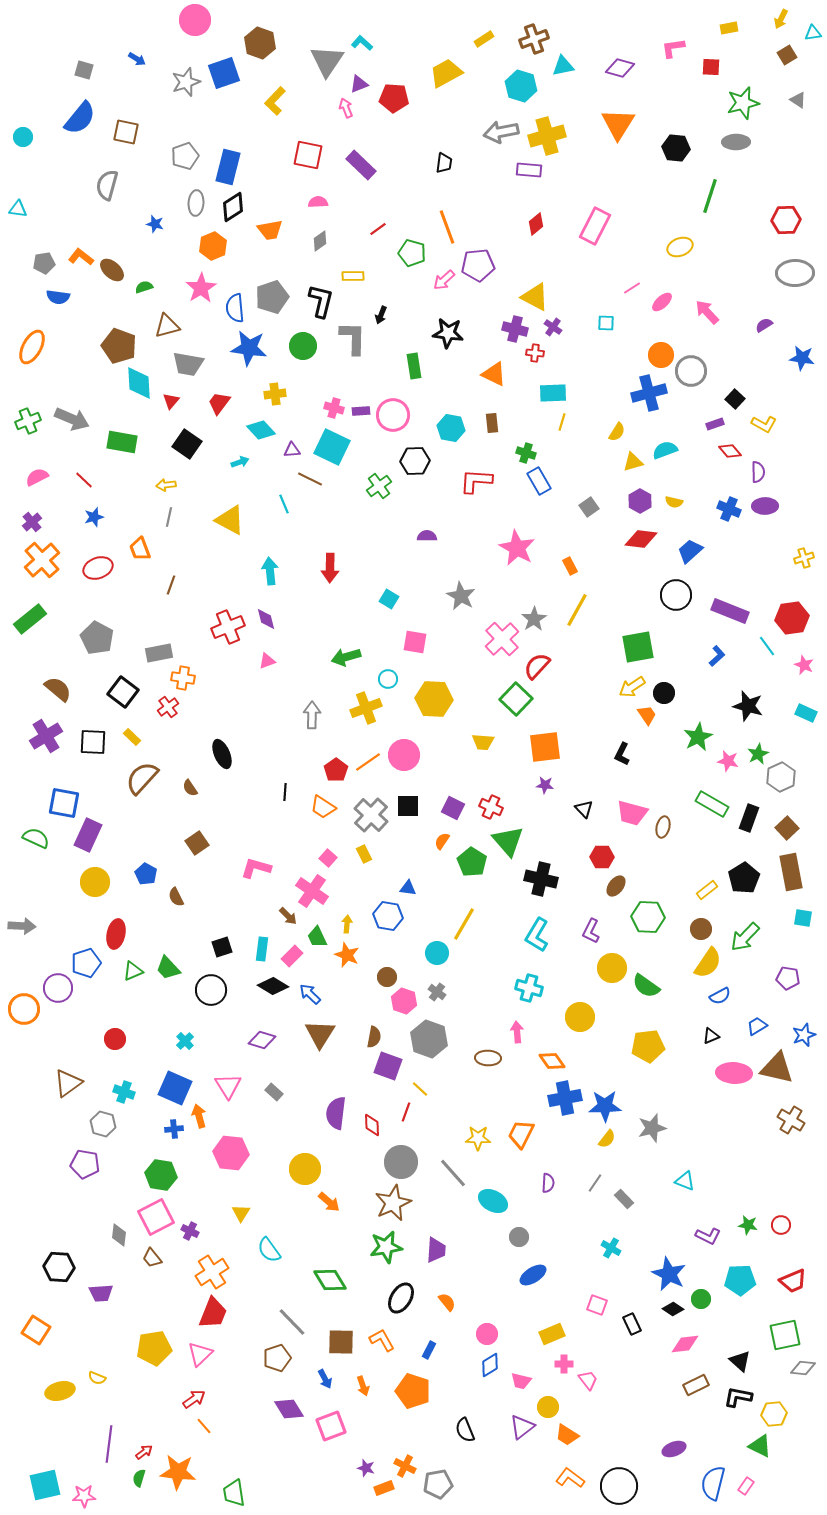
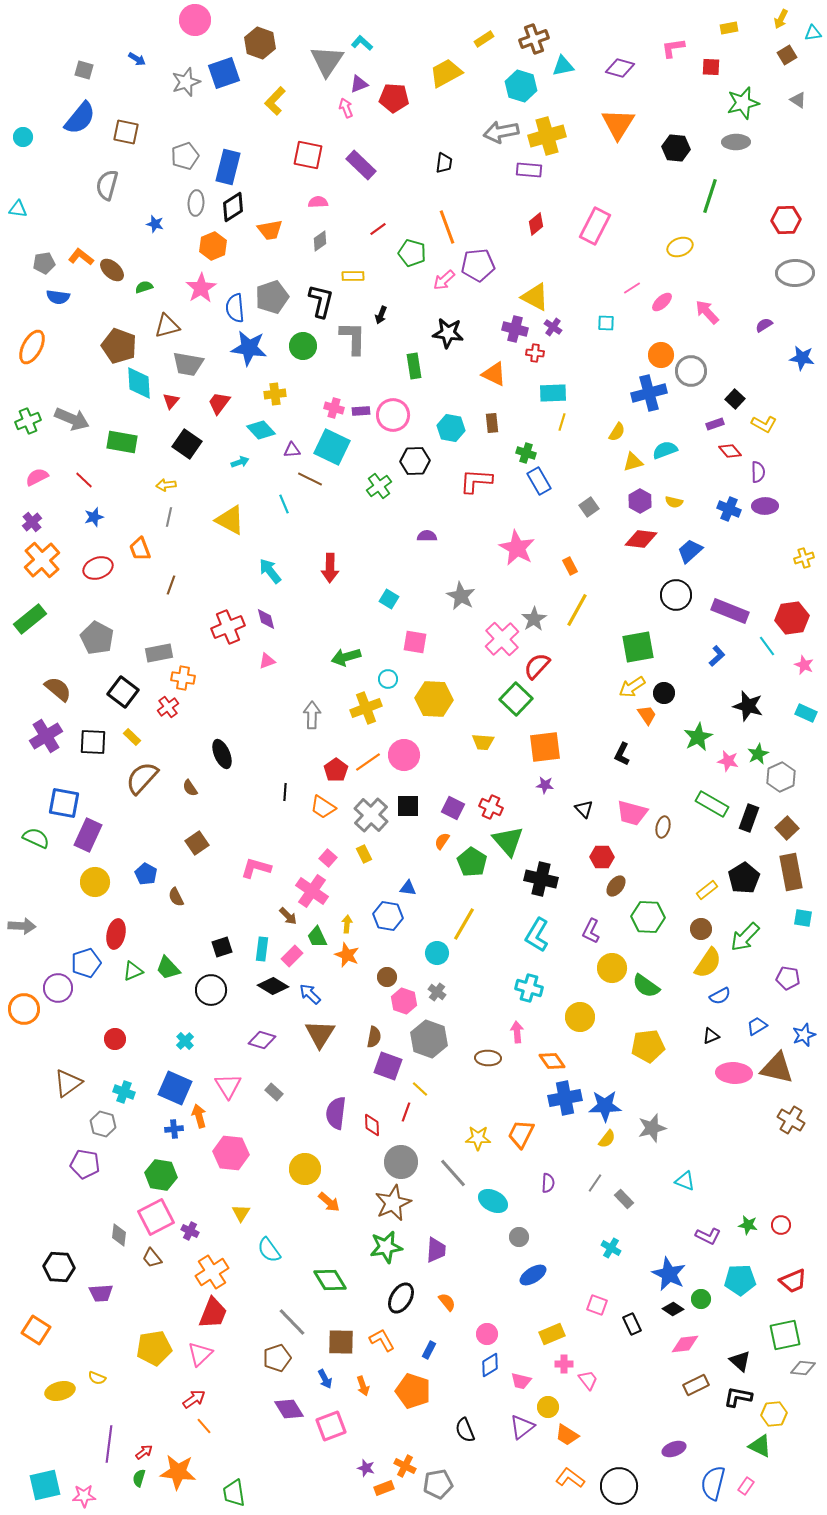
cyan arrow at (270, 571): rotated 32 degrees counterclockwise
